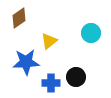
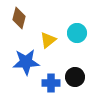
brown diamond: rotated 40 degrees counterclockwise
cyan circle: moved 14 px left
yellow triangle: moved 1 px left, 1 px up
black circle: moved 1 px left
